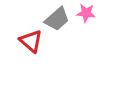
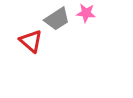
gray trapezoid: rotated 8 degrees clockwise
